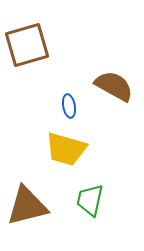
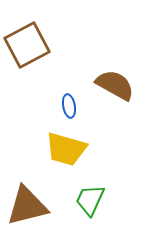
brown square: rotated 12 degrees counterclockwise
brown semicircle: moved 1 px right, 1 px up
green trapezoid: rotated 12 degrees clockwise
